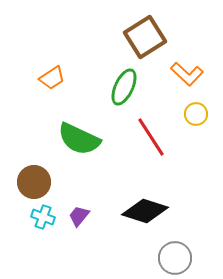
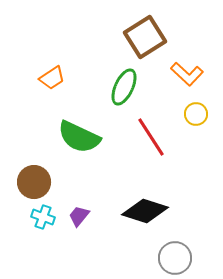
green semicircle: moved 2 px up
